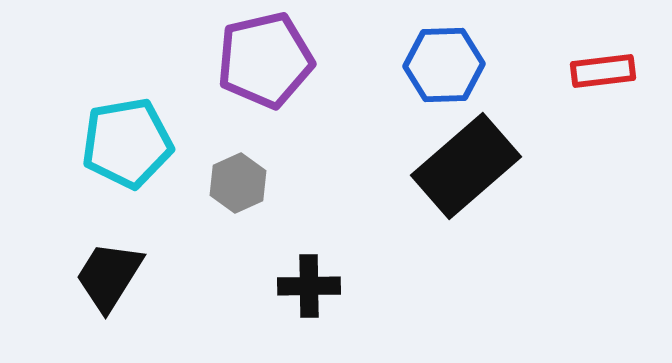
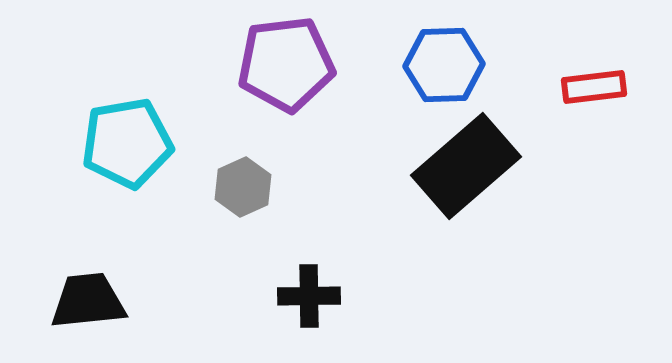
purple pentagon: moved 21 px right, 4 px down; rotated 6 degrees clockwise
red rectangle: moved 9 px left, 16 px down
gray hexagon: moved 5 px right, 4 px down
black trapezoid: moved 21 px left, 25 px down; rotated 52 degrees clockwise
black cross: moved 10 px down
